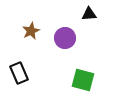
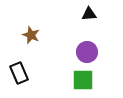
brown star: moved 4 px down; rotated 24 degrees counterclockwise
purple circle: moved 22 px right, 14 px down
green square: rotated 15 degrees counterclockwise
